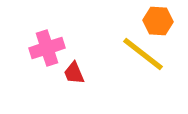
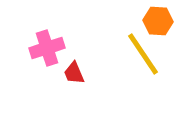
yellow line: rotated 18 degrees clockwise
